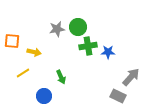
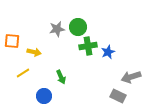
blue star: rotated 24 degrees counterclockwise
gray arrow: rotated 150 degrees counterclockwise
